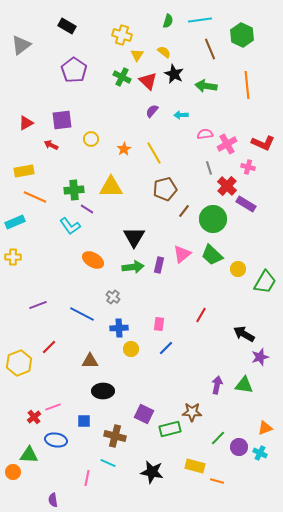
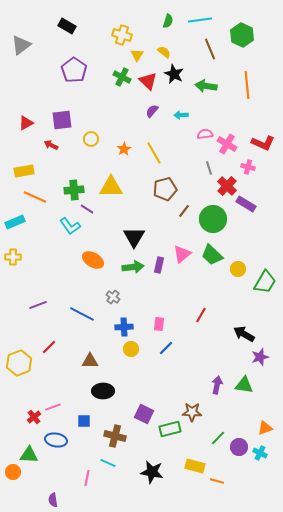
pink cross at (227, 144): rotated 30 degrees counterclockwise
blue cross at (119, 328): moved 5 px right, 1 px up
